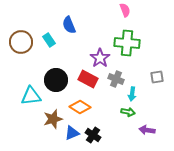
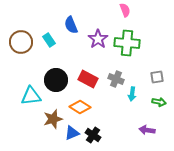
blue semicircle: moved 2 px right
purple star: moved 2 px left, 19 px up
green arrow: moved 31 px right, 10 px up
